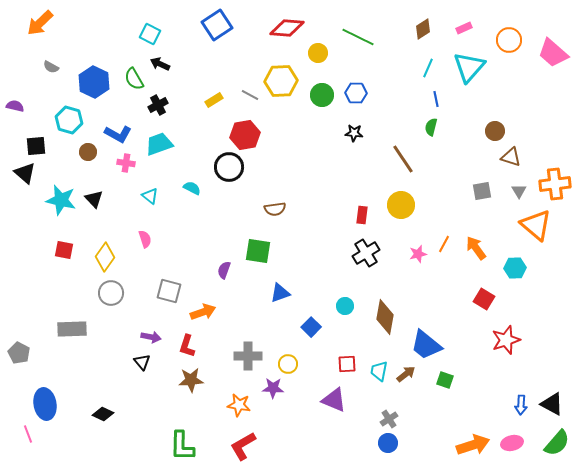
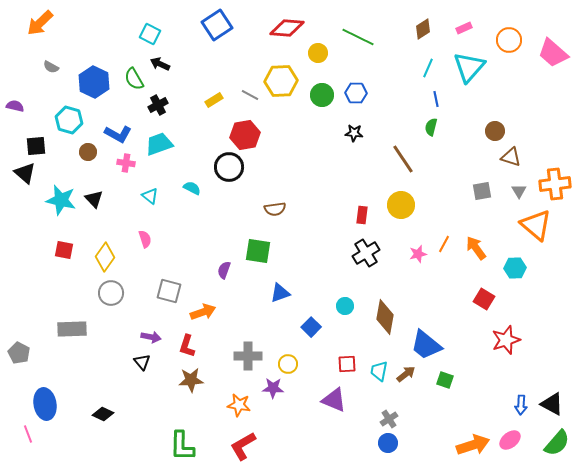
pink ellipse at (512, 443): moved 2 px left, 3 px up; rotated 25 degrees counterclockwise
